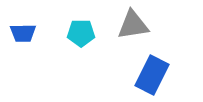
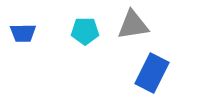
cyan pentagon: moved 4 px right, 2 px up
blue rectangle: moved 2 px up
